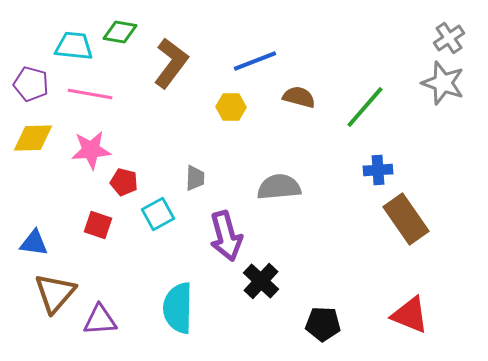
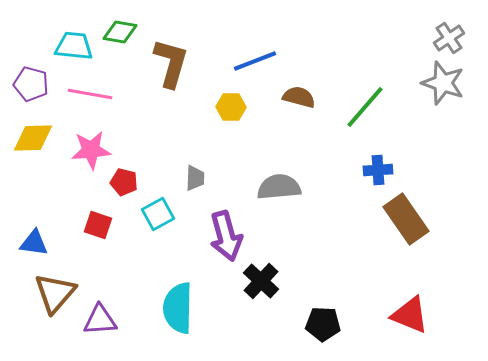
brown L-shape: rotated 21 degrees counterclockwise
